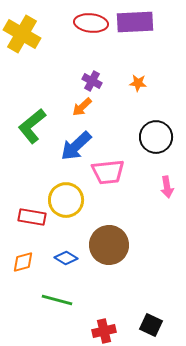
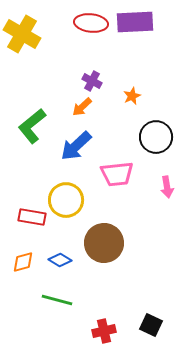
orange star: moved 6 px left, 13 px down; rotated 30 degrees counterclockwise
pink trapezoid: moved 9 px right, 2 px down
brown circle: moved 5 px left, 2 px up
blue diamond: moved 6 px left, 2 px down
